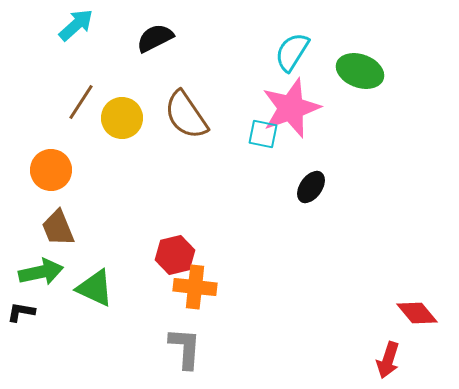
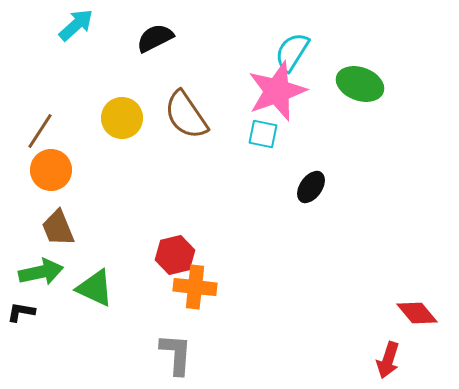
green ellipse: moved 13 px down
brown line: moved 41 px left, 29 px down
pink star: moved 14 px left, 17 px up
gray L-shape: moved 9 px left, 6 px down
